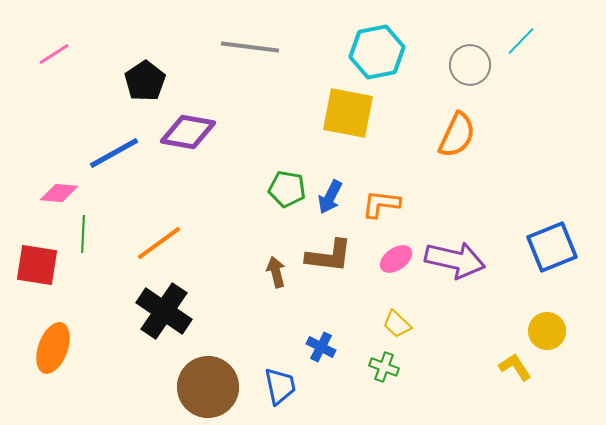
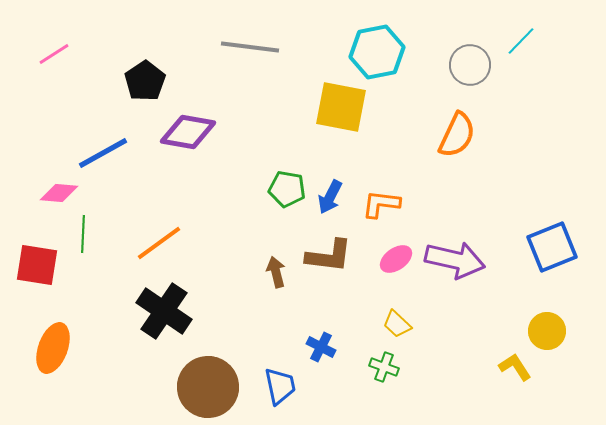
yellow square: moved 7 px left, 6 px up
blue line: moved 11 px left
